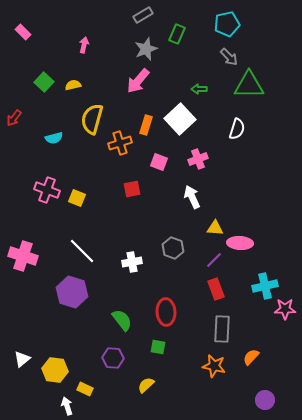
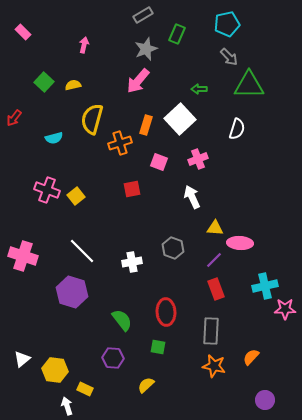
yellow square at (77, 198): moved 1 px left, 2 px up; rotated 30 degrees clockwise
gray rectangle at (222, 329): moved 11 px left, 2 px down
